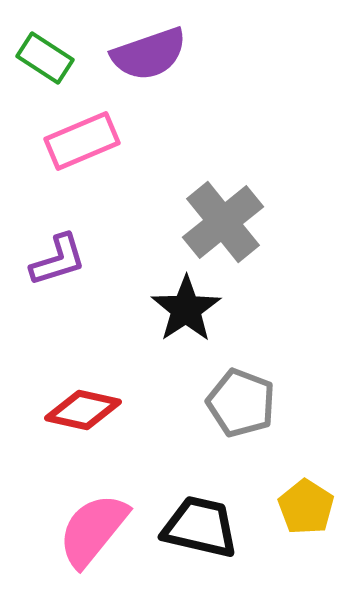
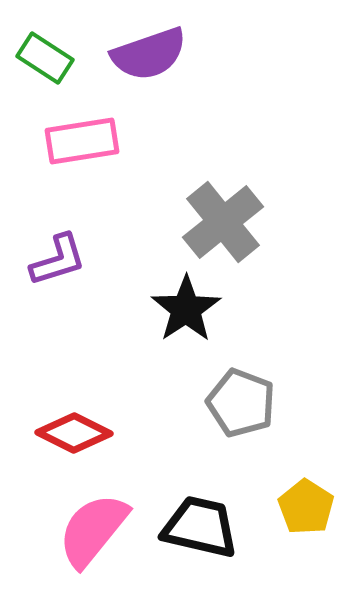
pink rectangle: rotated 14 degrees clockwise
red diamond: moved 9 px left, 23 px down; rotated 14 degrees clockwise
